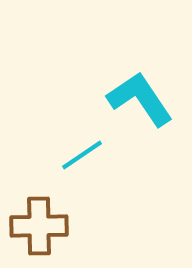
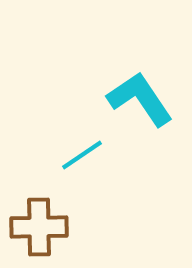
brown cross: moved 1 px down
